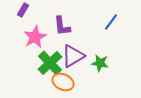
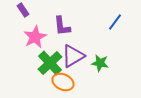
purple rectangle: rotated 64 degrees counterclockwise
blue line: moved 4 px right
